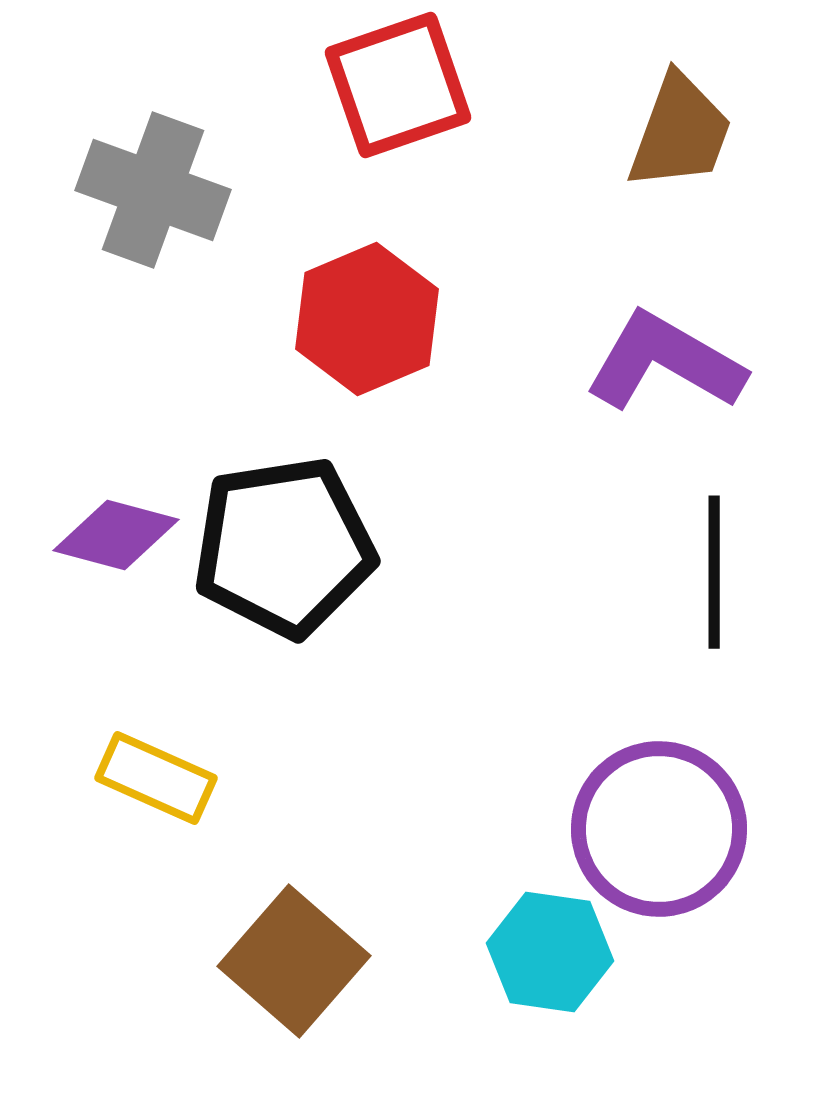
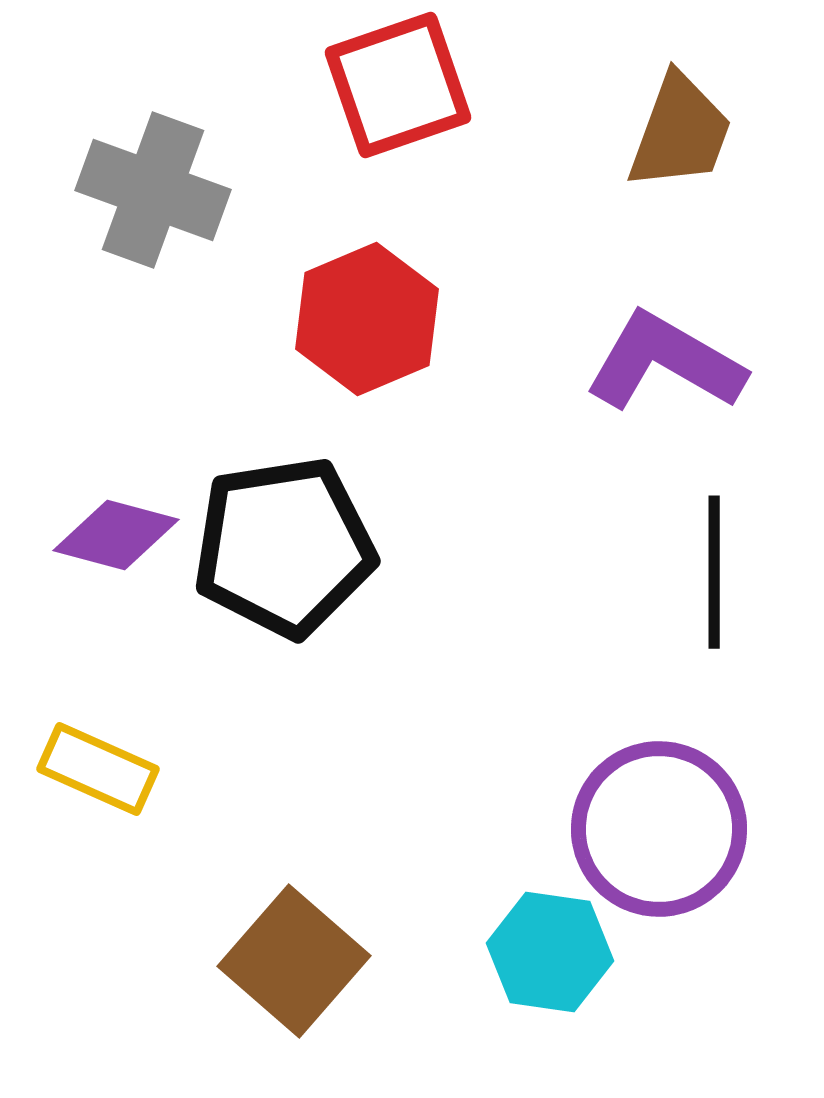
yellow rectangle: moved 58 px left, 9 px up
